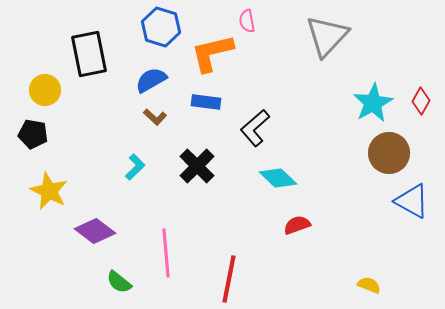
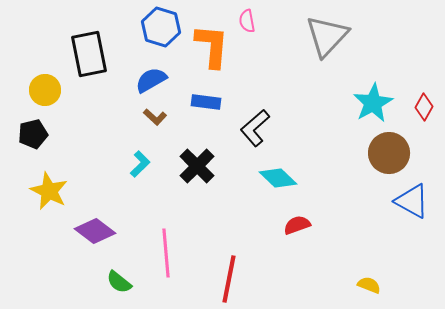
orange L-shape: moved 7 px up; rotated 108 degrees clockwise
red diamond: moved 3 px right, 6 px down
black pentagon: rotated 24 degrees counterclockwise
cyan L-shape: moved 5 px right, 3 px up
